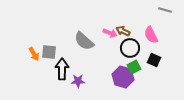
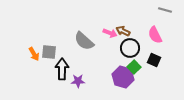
pink semicircle: moved 4 px right
green square: rotated 16 degrees counterclockwise
